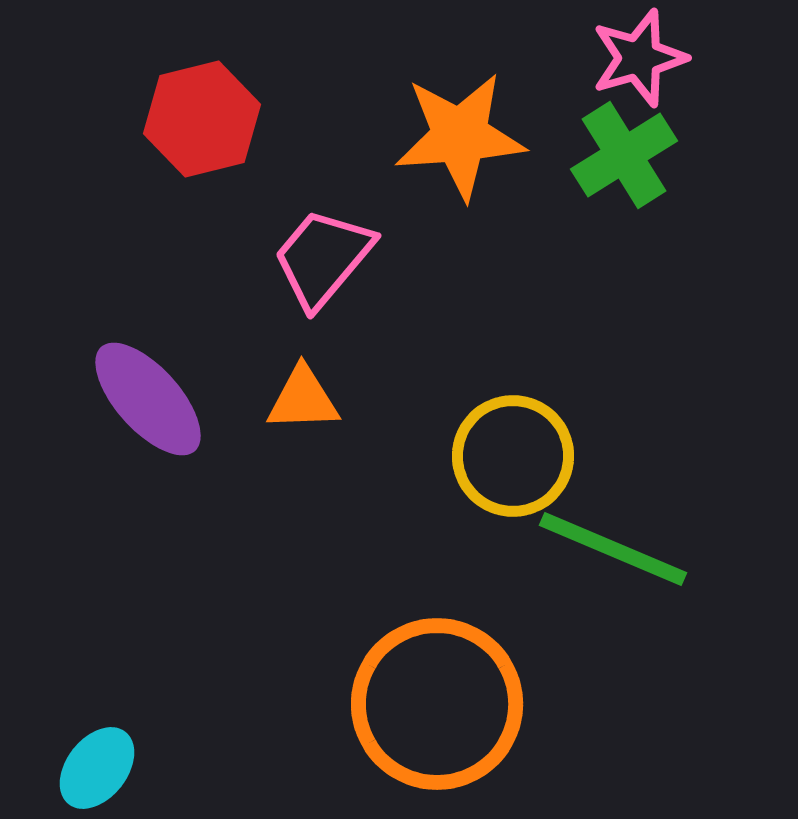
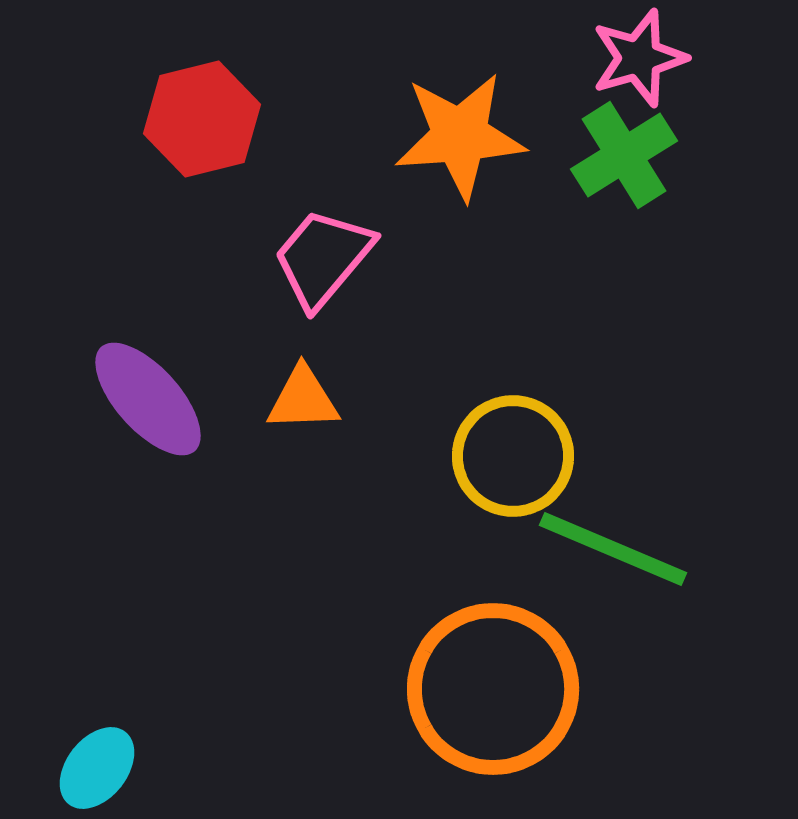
orange circle: moved 56 px right, 15 px up
